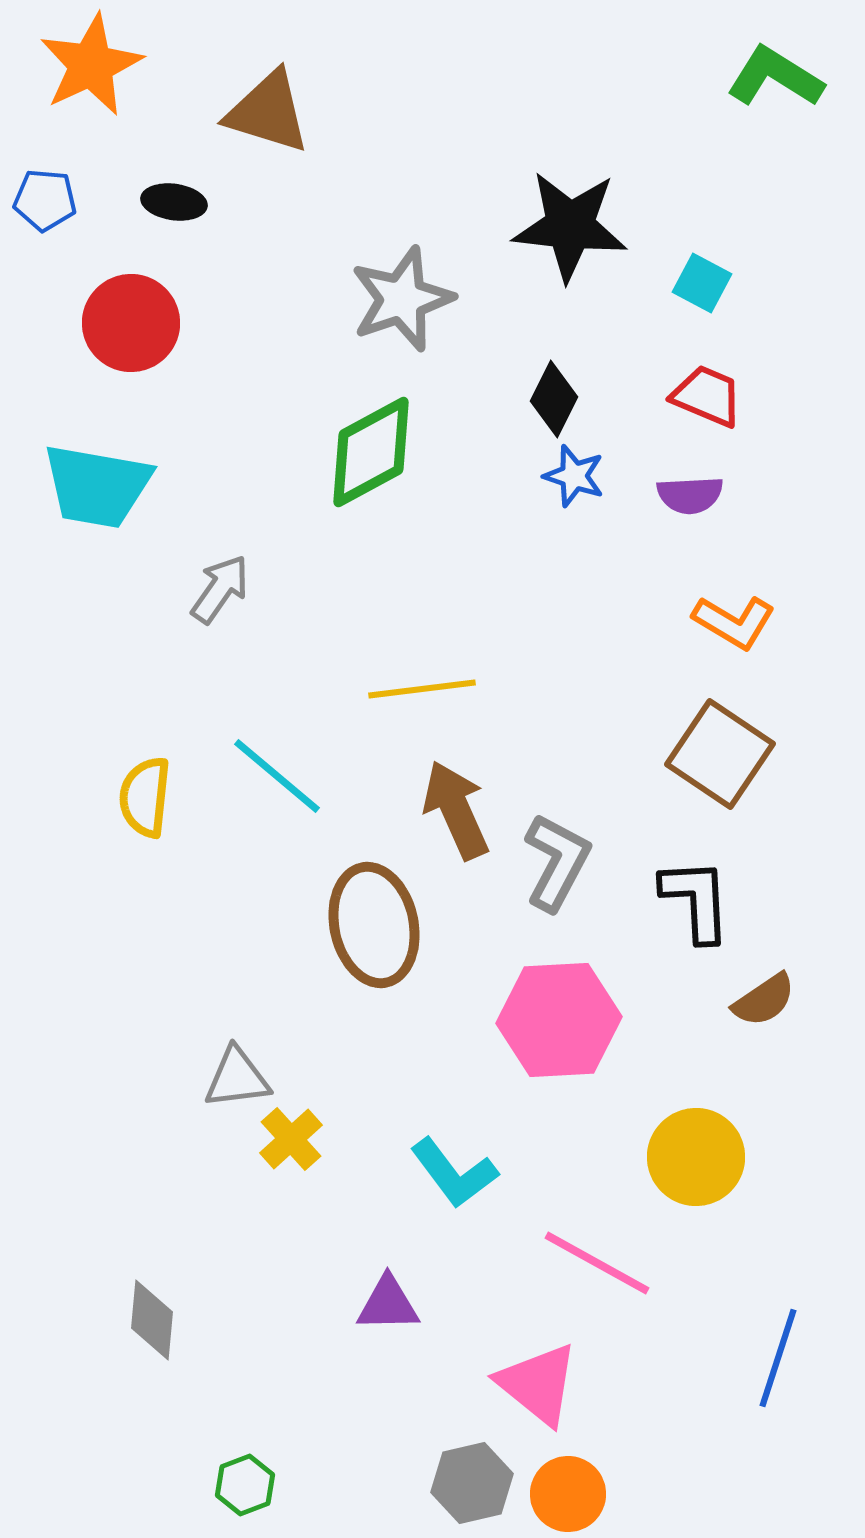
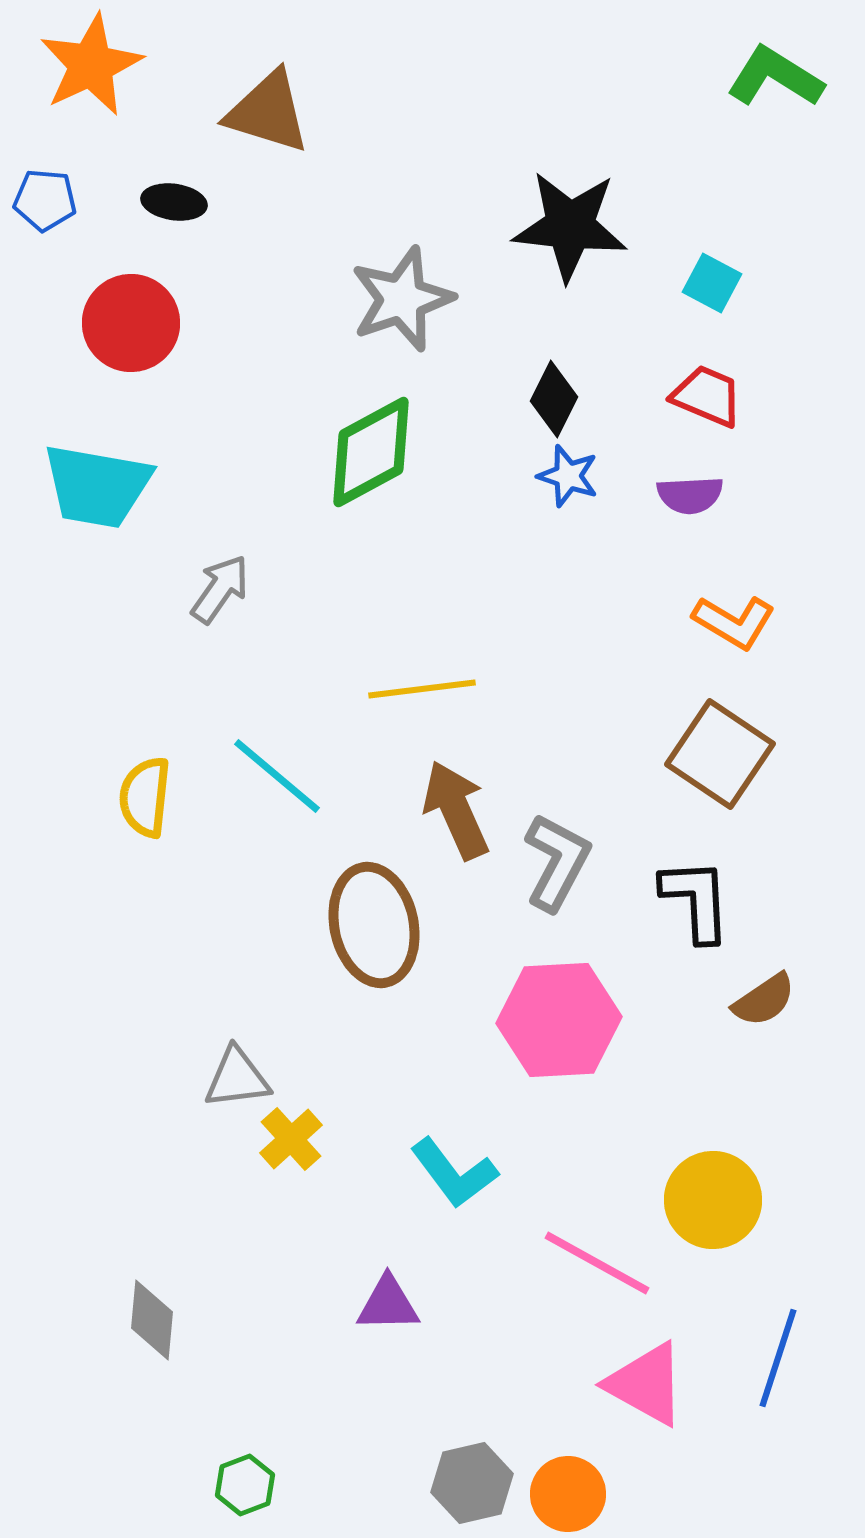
cyan square: moved 10 px right
blue star: moved 6 px left
yellow circle: moved 17 px right, 43 px down
pink triangle: moved 108 px right; rotated 10 degrees counterclockwise
